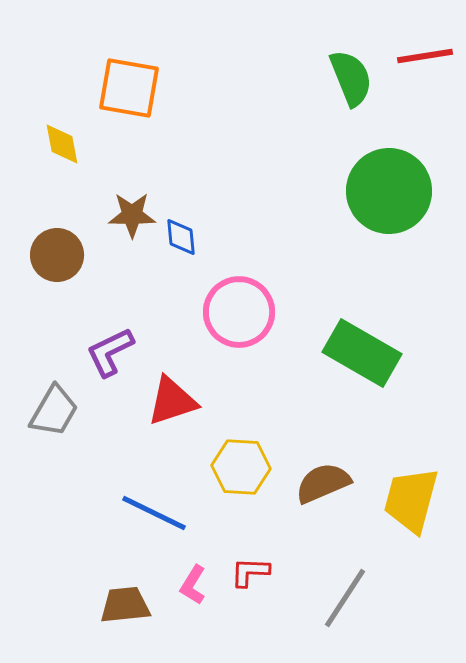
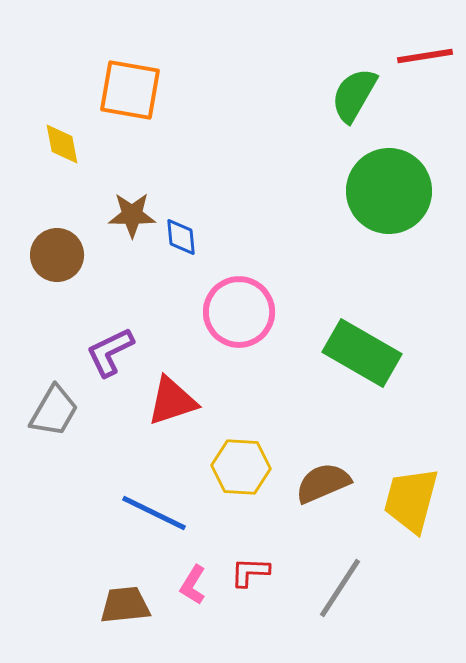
green semicircle: moved 3 px right, 17 px down; rotated 128 degrees counterclockwise
orange square: moved 1 px right, 2 px down
gray line: moved 5 px left, 10 px up
